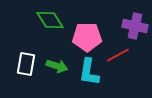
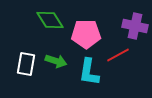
pink pentagon: moved 1 px left, 3 px up
green arrow: moved 1 px left, 5 px up
